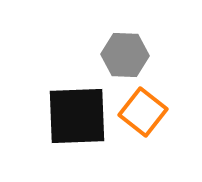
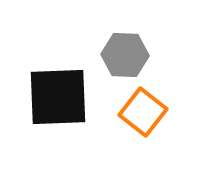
black square: moved 19 px left, 19 px up
